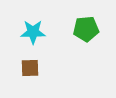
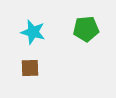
cyan star: rotated 15 degrees clockwise
